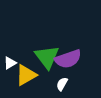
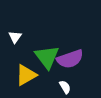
purple semicircle: moved 2 px right
white triangle: moved 5 px right, 26 px up; rotated 24 degrees counterclockwise
white semicircle: moved 3 px right, 3 px down; rotated 120 degrees clockwise
